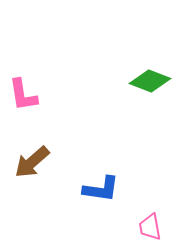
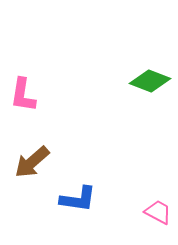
pink L-shape: rotated 18 degrees clockwise
blue L-shape: moved 23 px left, 10 px down
pink trapezoid: moved 8 px right, 15 px up; rotated 128 degrees clockwise
